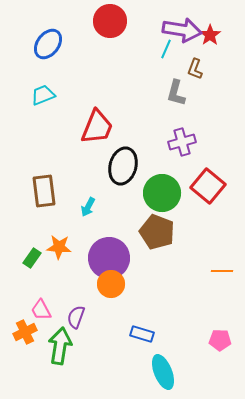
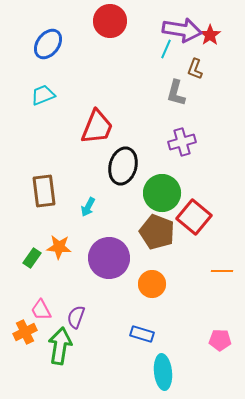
red square: moved 14 px left, 31 px down
orange circle: moved 41 px right
cyan ellipse: rotated 16 degrees clockwise
